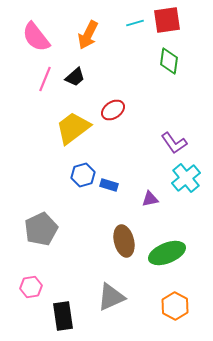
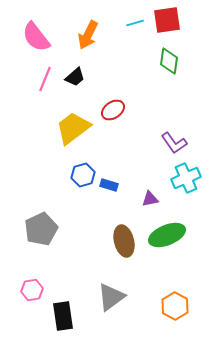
cyan cross: rotated 16 degrees clockwise
green ellipse: moved 18 px up
pink hexagon: moved 1 px right, 3 px down
gray triangle: rotated 12 degrees counterclockwise
